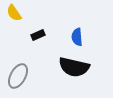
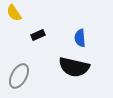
blue semicircle: moved 3 px right, 1 px down
gray ellipse: moved 1 px right
